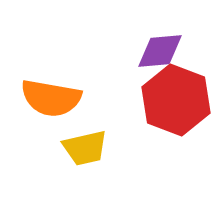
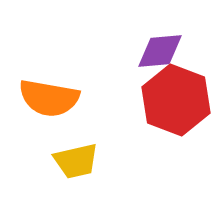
orange semicircle: moved 2 px left
yellow trapezoid: moved 9 px left, 13 px down
